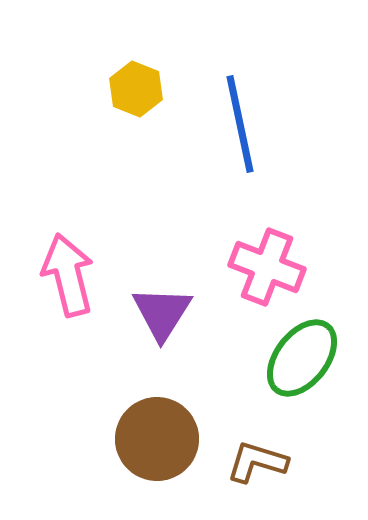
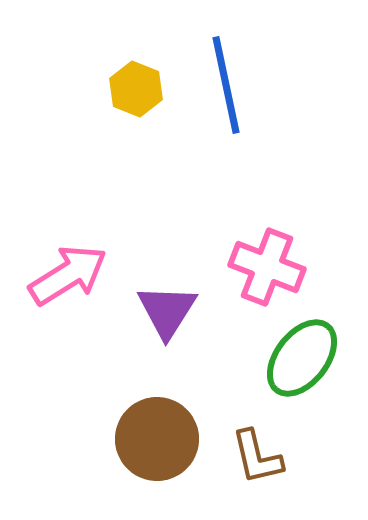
blue line: moved 14 px left, 39 px up
pink arrow: rotated 72 degrees clockwise
purple triangle: moved 5 px right, 2 px up
brown L-shape: moved 5 px up; rotated 120 degrees counterclockwise
